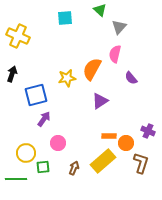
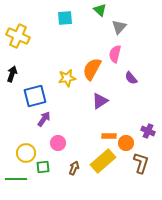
blue square: moved 1 px left, 1 px down
